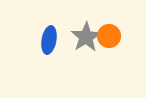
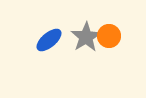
blue ellipse: rotated 40 degrees clockwise
